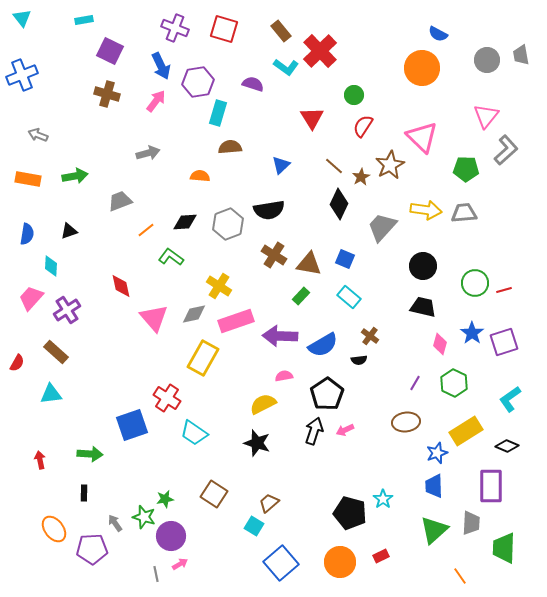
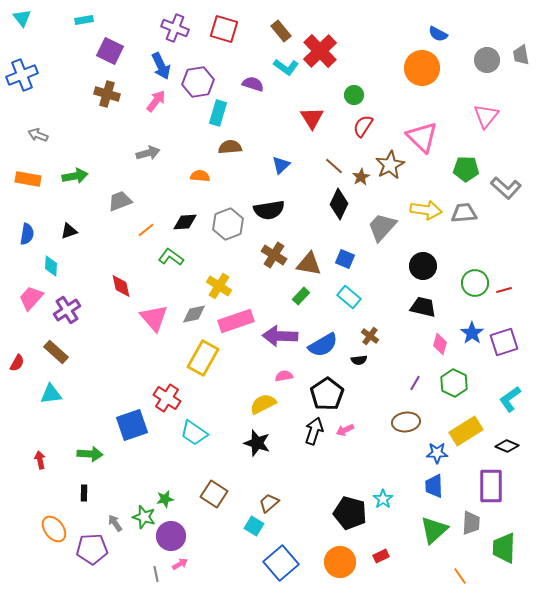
gray L-shape at (506, 150): moved 38 px down; rotated 84 degrees clockwise
blue star at (437, 453): rotated 20 degrees clockwise
